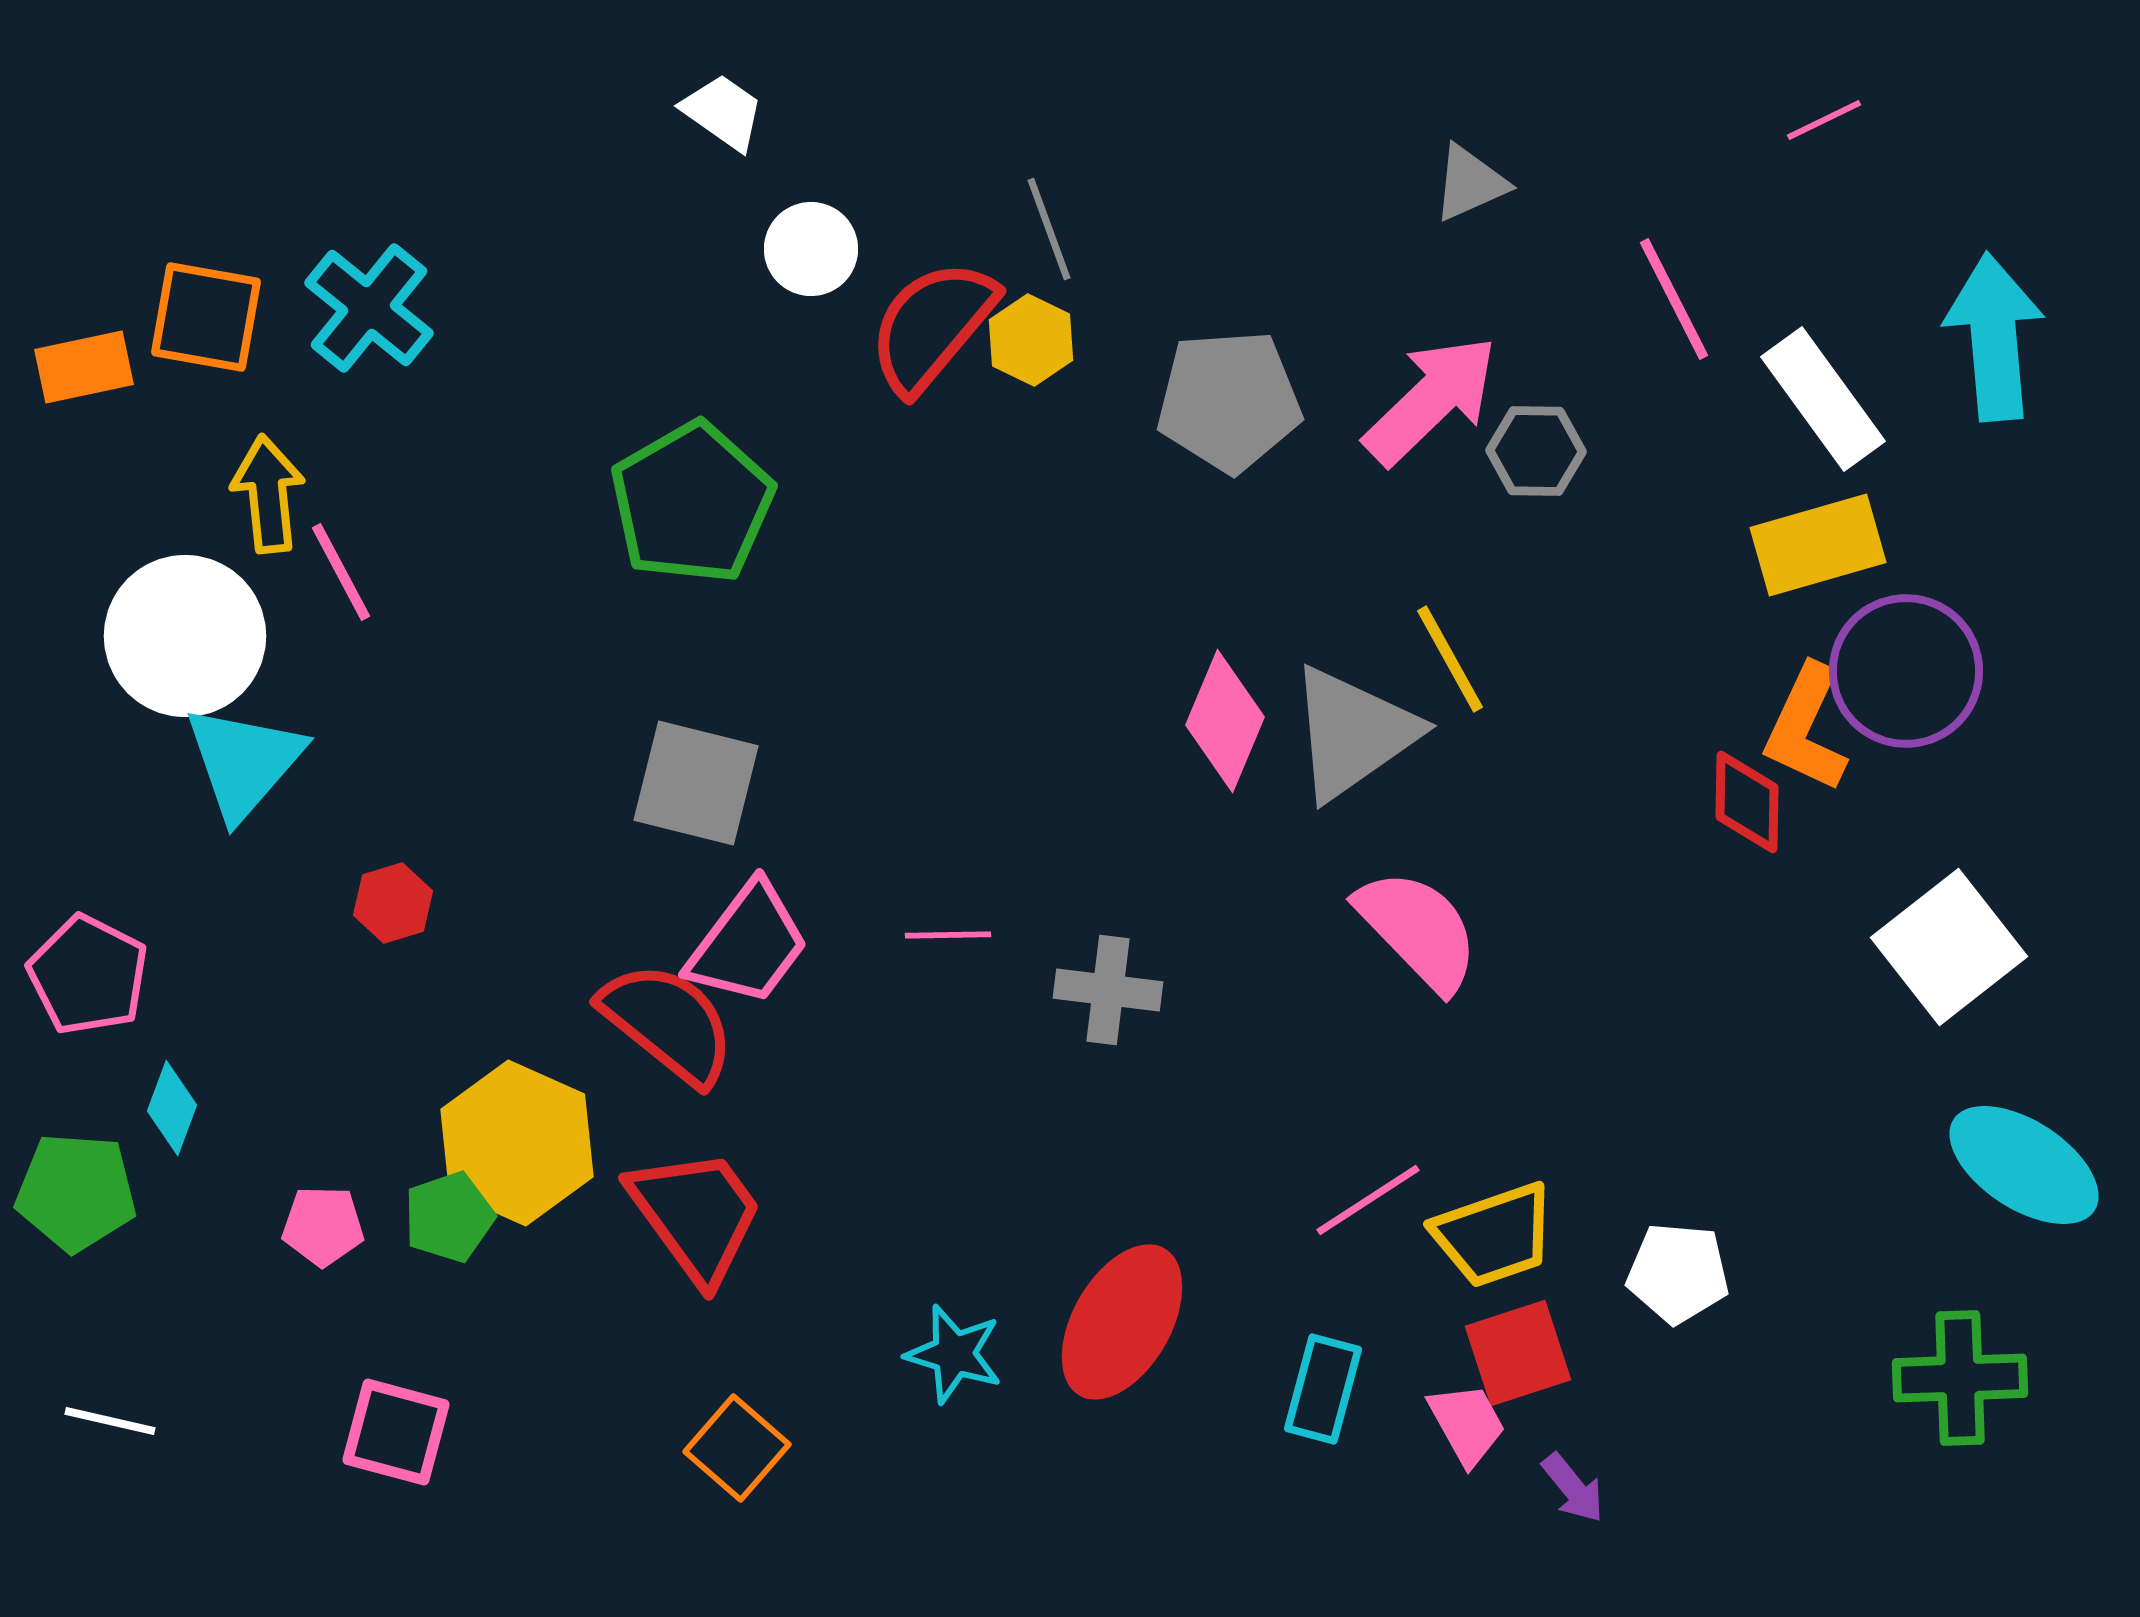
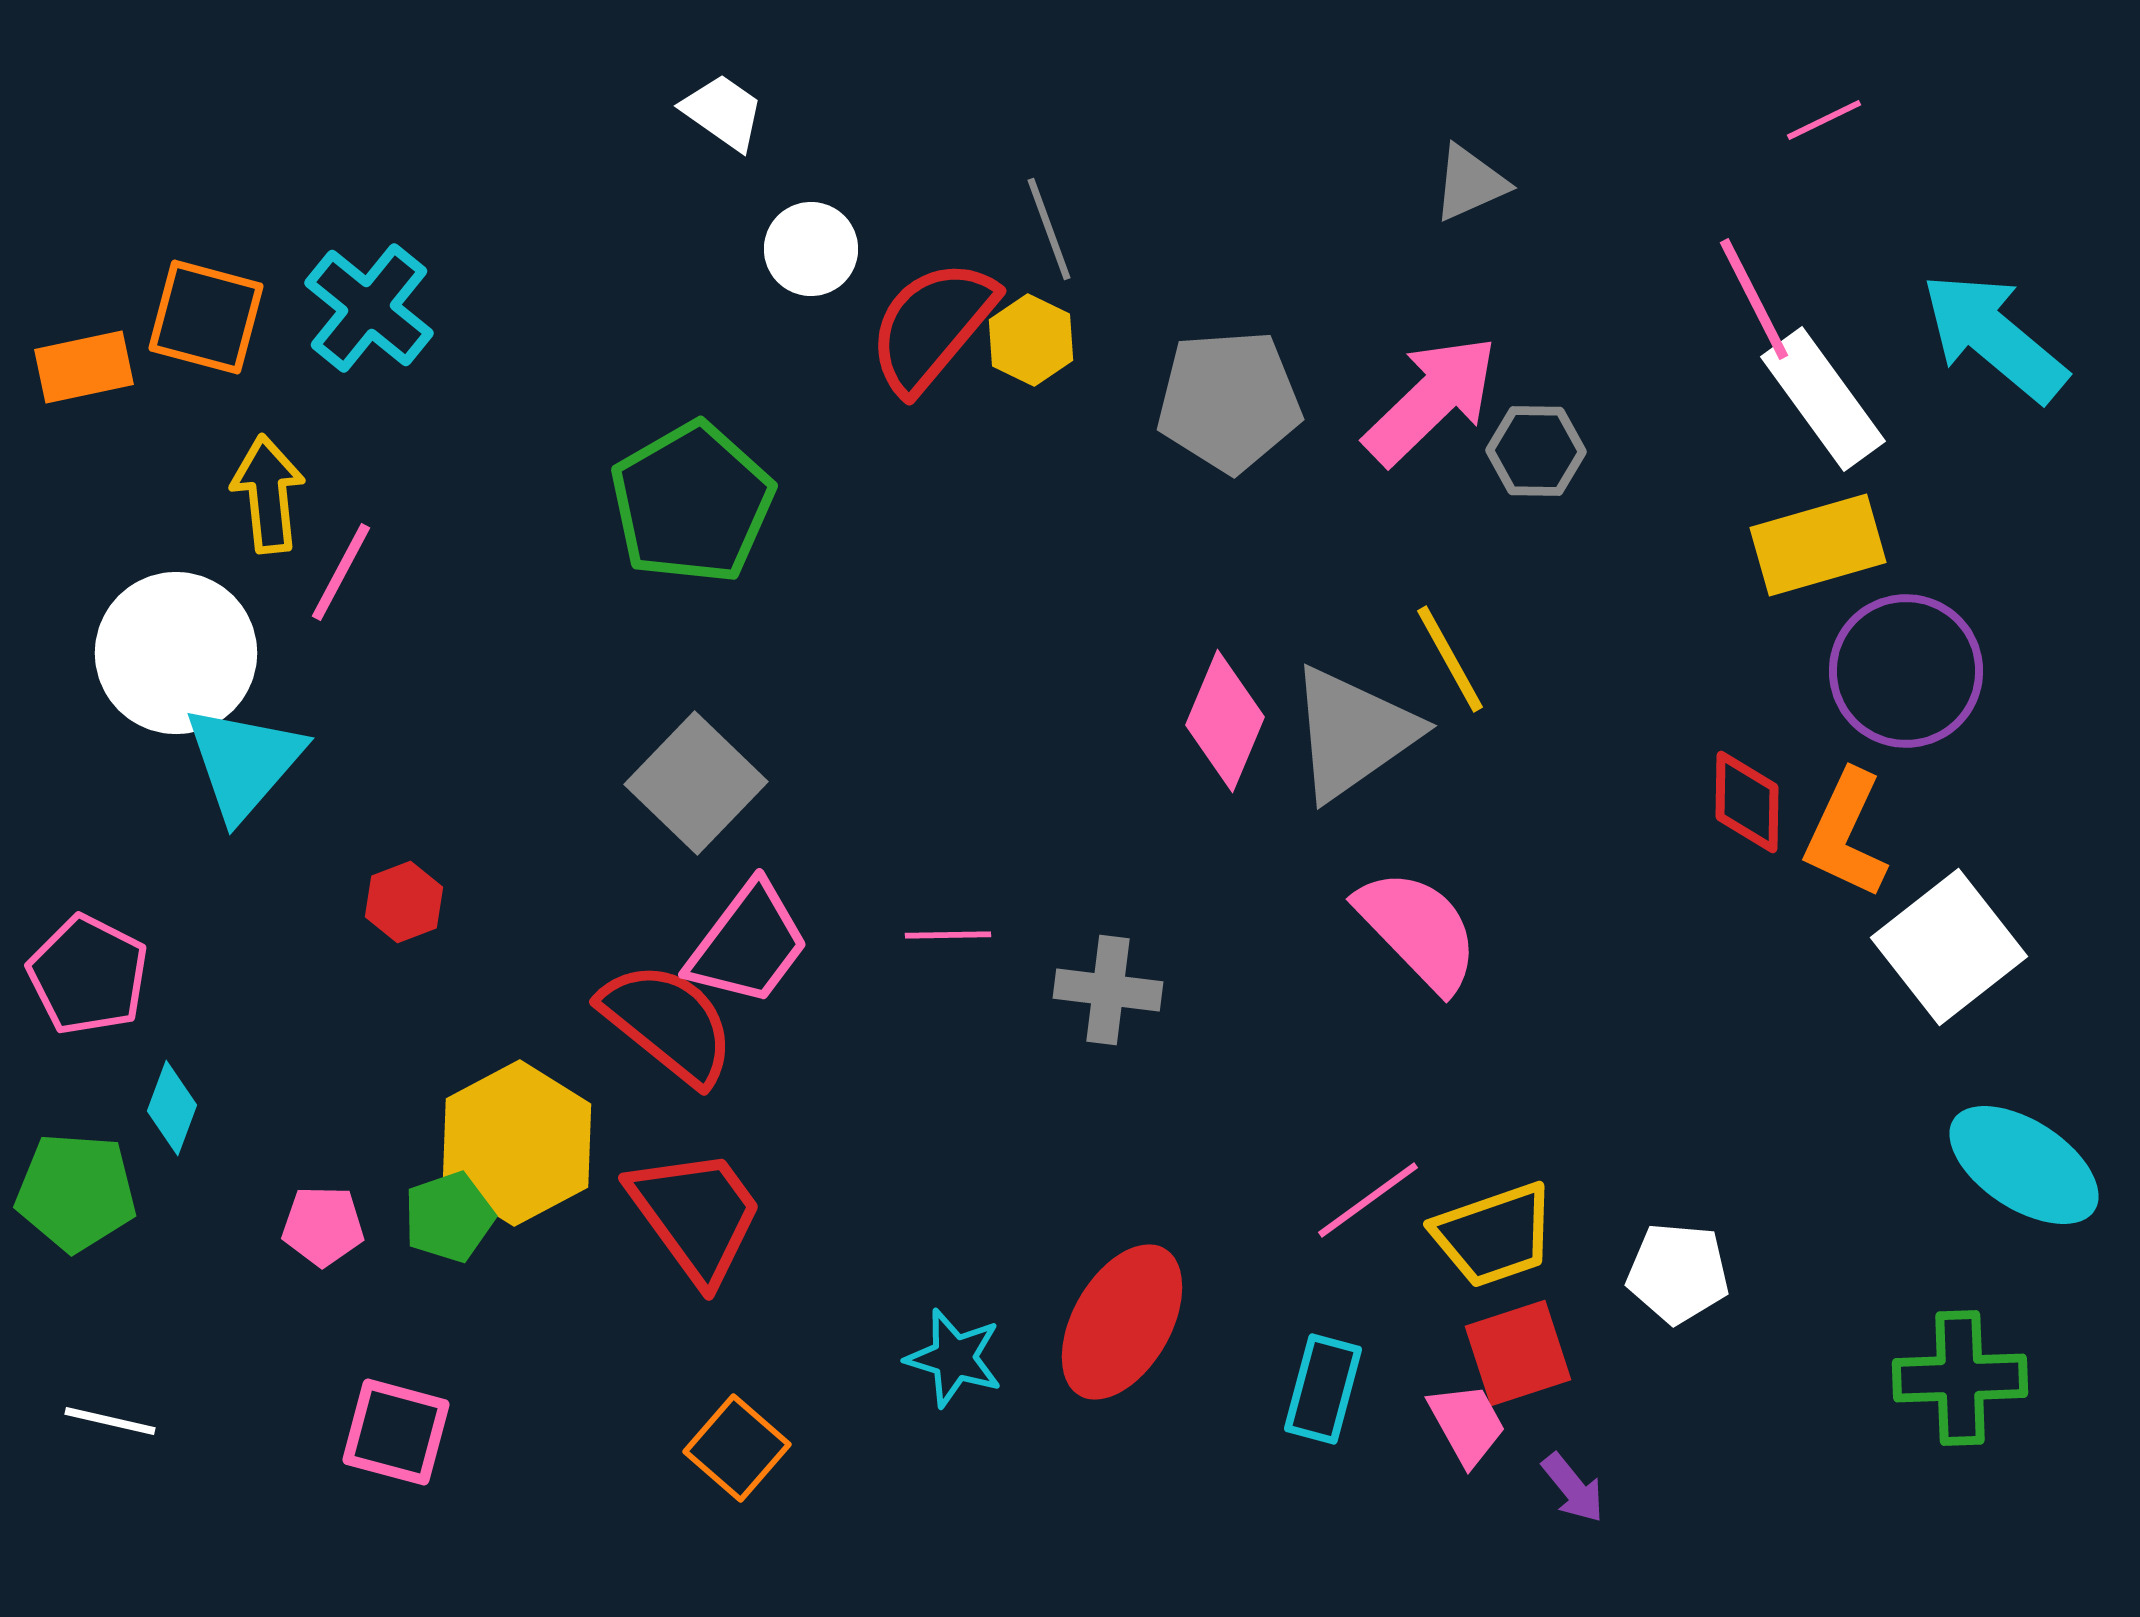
pink line at (1674, 299): moved 80 px right
orange square at (206, 317): rotated 5 degrees clockwise
cyan arrow at (1994, 337): rotated 45 degrees counterclockwise
pink line at (341, 572): rotated 56 degrees clockwise
white circle at (185, 636): moved 9 px left, 17 px down
orange L-shape at (1806, 728): moved 40 px right, 106 px down
gray square at (696, 783): rotated 30 degrees clockwise
red hexagon at (393, 903): moved 11 px right, 1 px up; rotated 4 degrees counterclockwise
yellow hexagon at (517, 1143): rotated 8 degrees clockwise
pink line at (1368, 1200): rotated 3 degrees counterclockwise
cyan star at (954, 1354): moved 4 px down
